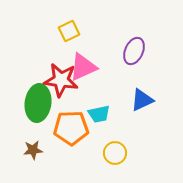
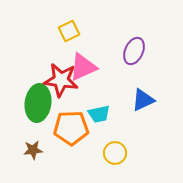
blue triangle: moved 1 px right
